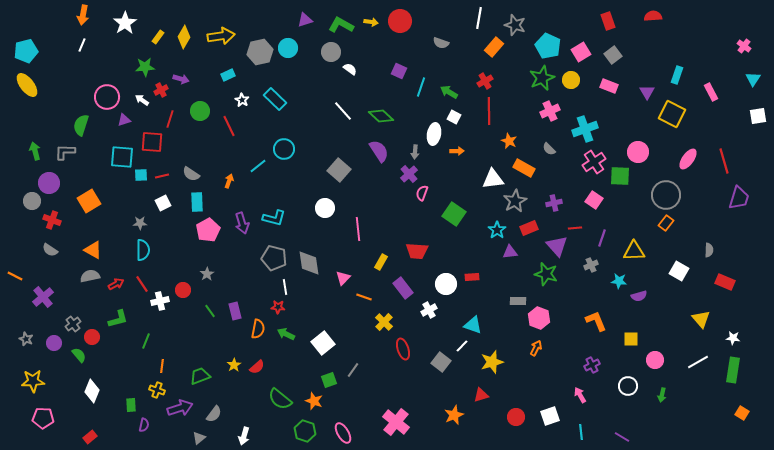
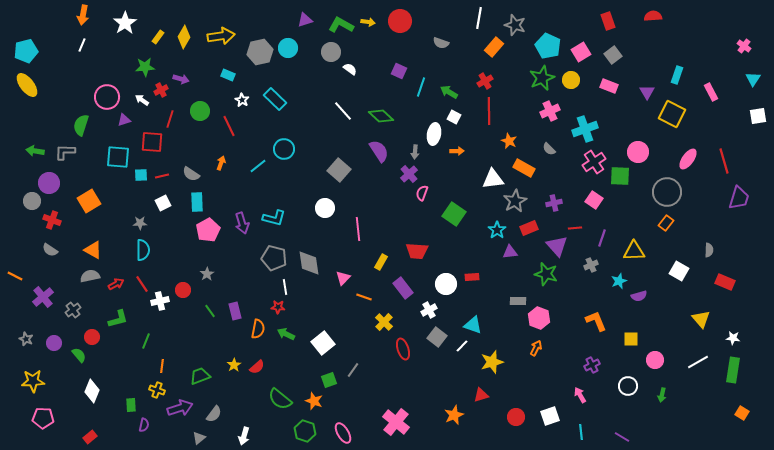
yellow arrow at (371, 22): moved 3 px left
cyan rectangle at (228, 75): rotated 48 degrees clockwise
green arrow at (35, 151): rotated 66 degrees counterclockwise
cyan square at (122, 157): moved 4 px left
orange arrow at (229, 181): moved 8 px left, 18 px up
gray circle at (666, 195): moved 1 px right, 3 px up
cyan star at (619, 281): rotated 28 degrees counterclockwise
gray cross at (73, 324): moved 14 px up
gray square at (441, 362): moved 4 px left, 25 px up
